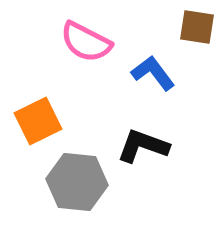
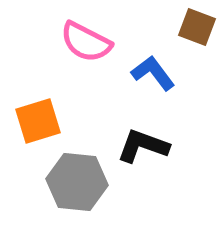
brown square: rotated 12 degrees clockwise
orange square: rotated 9 degrees clockwise
